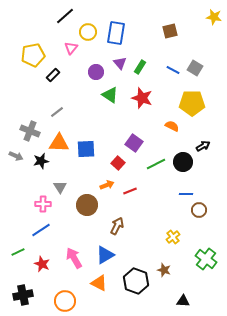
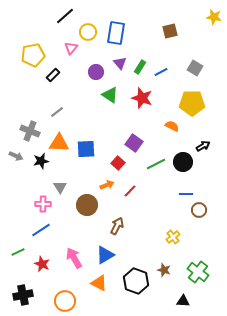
blue line at (173, 70): moved 12 px left, 2 px down; rotated 56 degrees counterclockwise
red line at (130, 191): rotated 24 degrees counterclockwise
green cross at (206, 259): moved 8 px left, 13 px down
